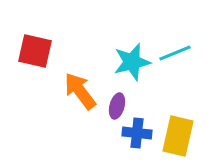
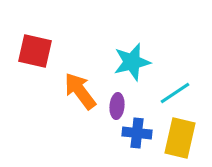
cyan line: moved 40 px down; rotated 12 degrees counterclockwise
purple ellipse: rotated 10 degrees counterclockwise
yellow rectangle: moved 2 px right, 2 px down
